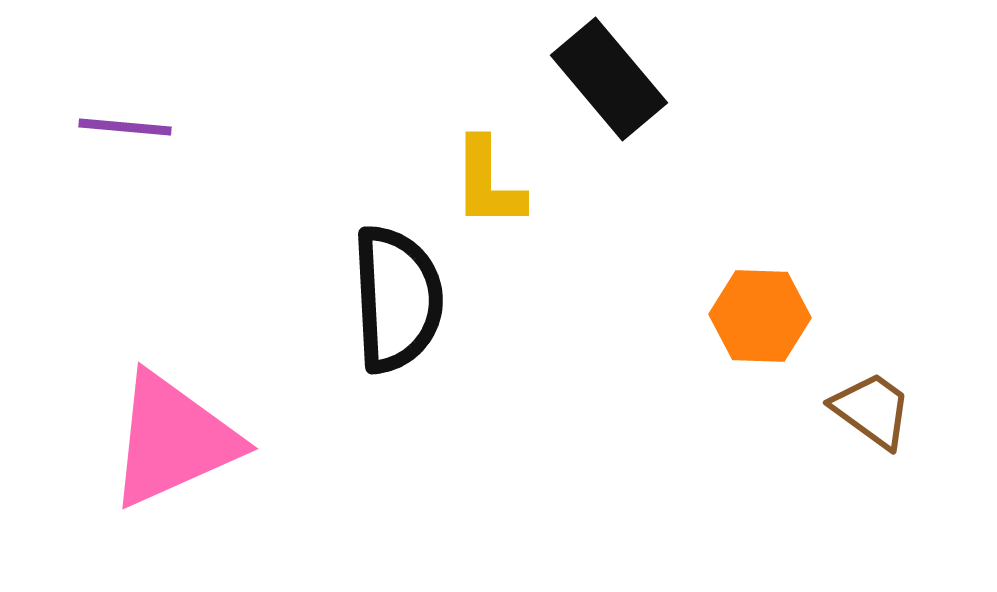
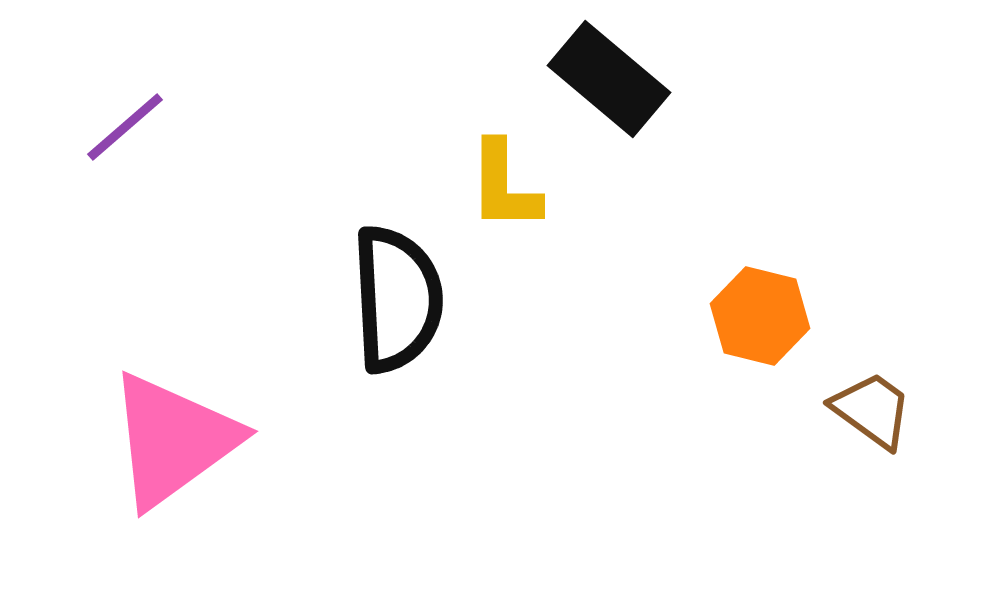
black rectangle: rotated 10 degrees counterclockwise
purple line: rotated 46 degrees counterclockwise
yellow L-shape: moved 16 px right, 3 px down
orange hexagon: rotated 12 degrees clockwise
pink triangle: rotated 12 degrees counterclockwise
